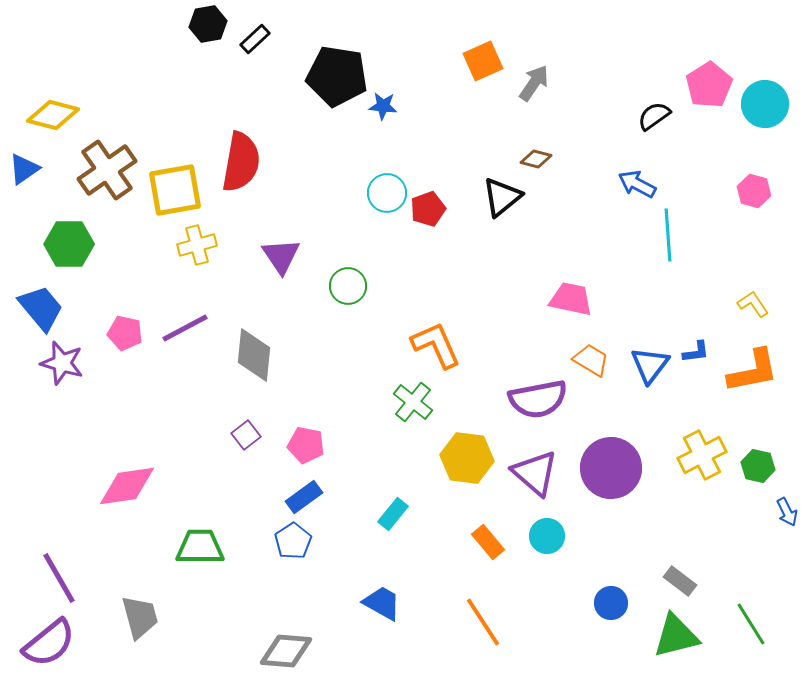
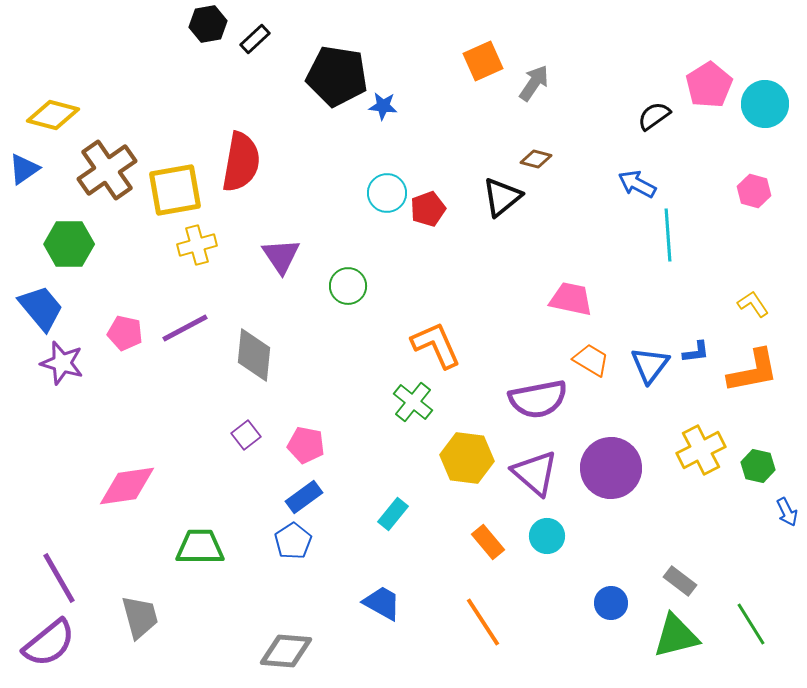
yellow cross at (702, 455): moved 1 px left, 5 px up
